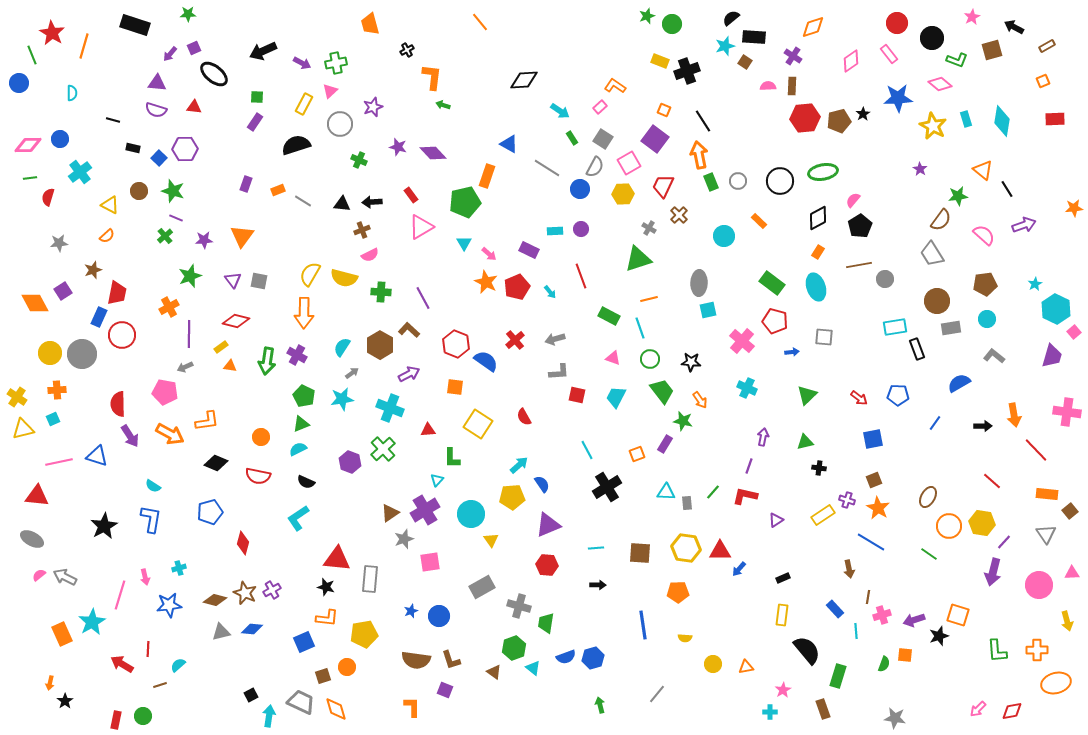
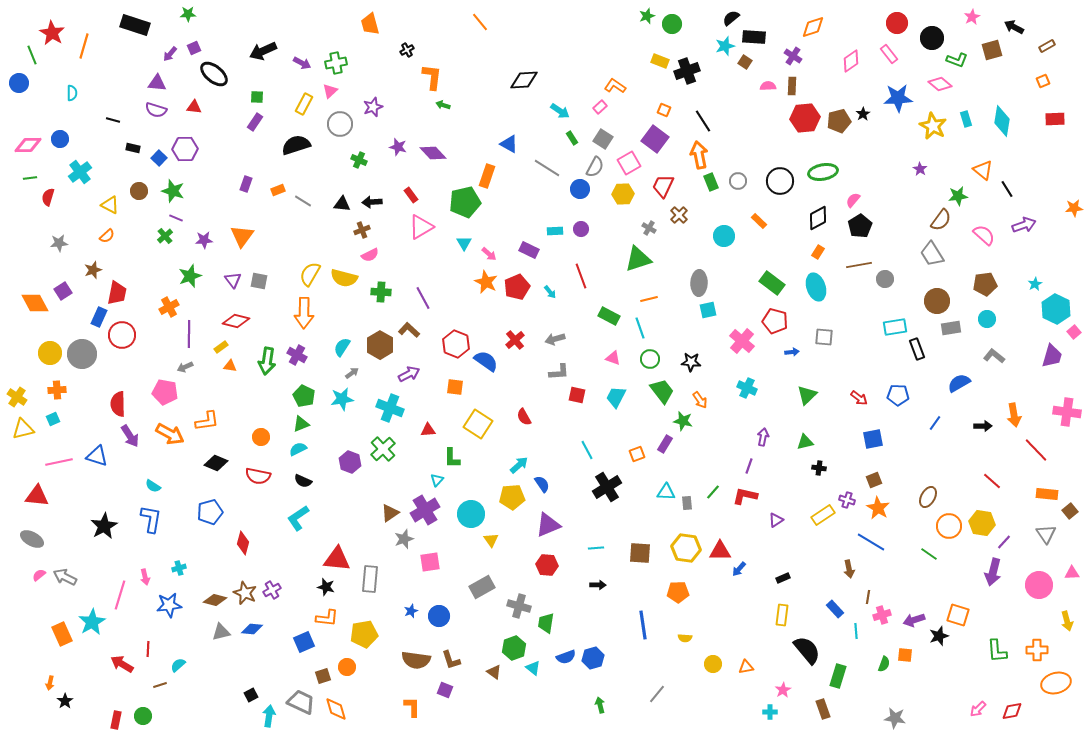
black semicircle at (306, 482): moved 3 px left, 1 px up
